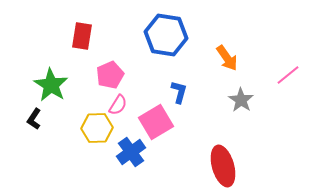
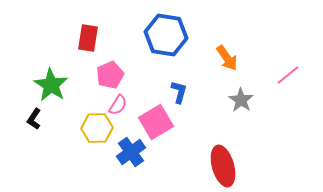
red rectangle: moved 6 px right, 2 px down
